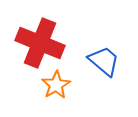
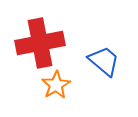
red cross: rotated 33 degrees counterclockwise
